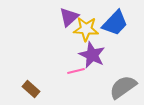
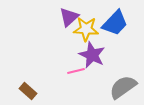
brown rectangle: moved 3 px left, 2 px down
